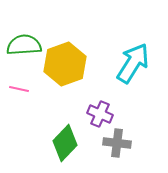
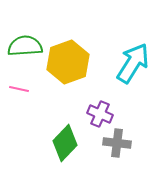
green semicircle: moved 1 px right, 1 px down
yellow hexagon: moved 3 px right, 2 px up
